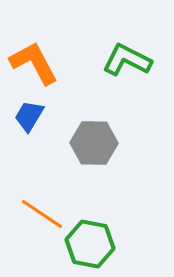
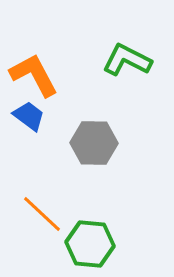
orange L-shape: moved 12 px down
blue trapezoid: rotated 96 degrees clockwise
orange line: rotated 9 degrees clockwise
green hexagon: rotated 6 degrees counterclockwise
